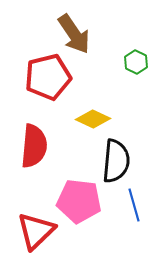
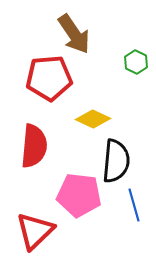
red pentagon: moved 1 px right, 1 px down; rotated 9 degrees clockwise
pink pentagon: moved 6 px up
red triangle: moved 1 px left
